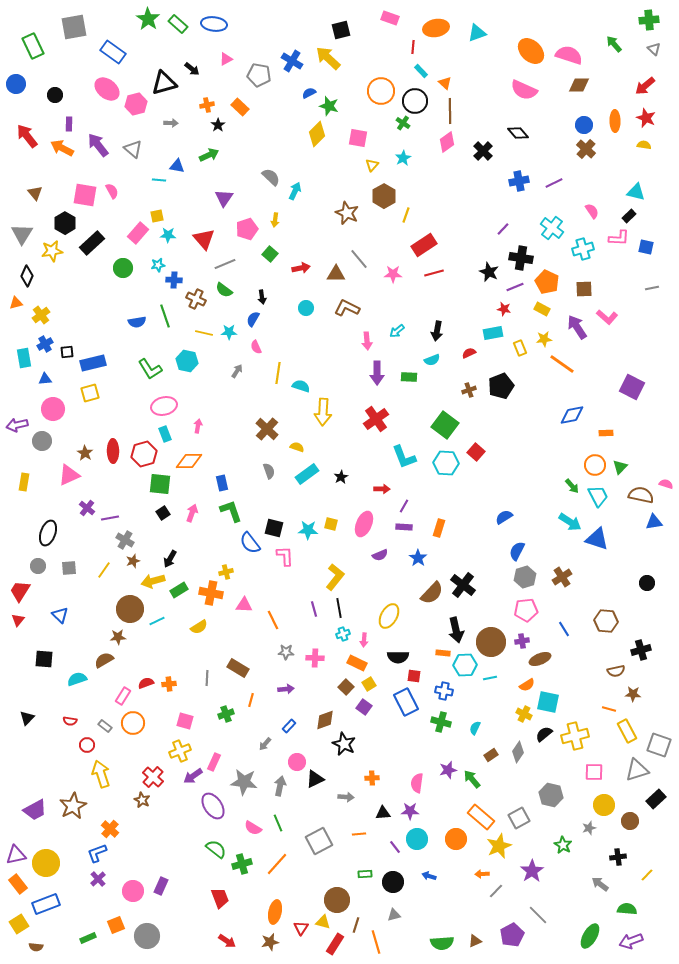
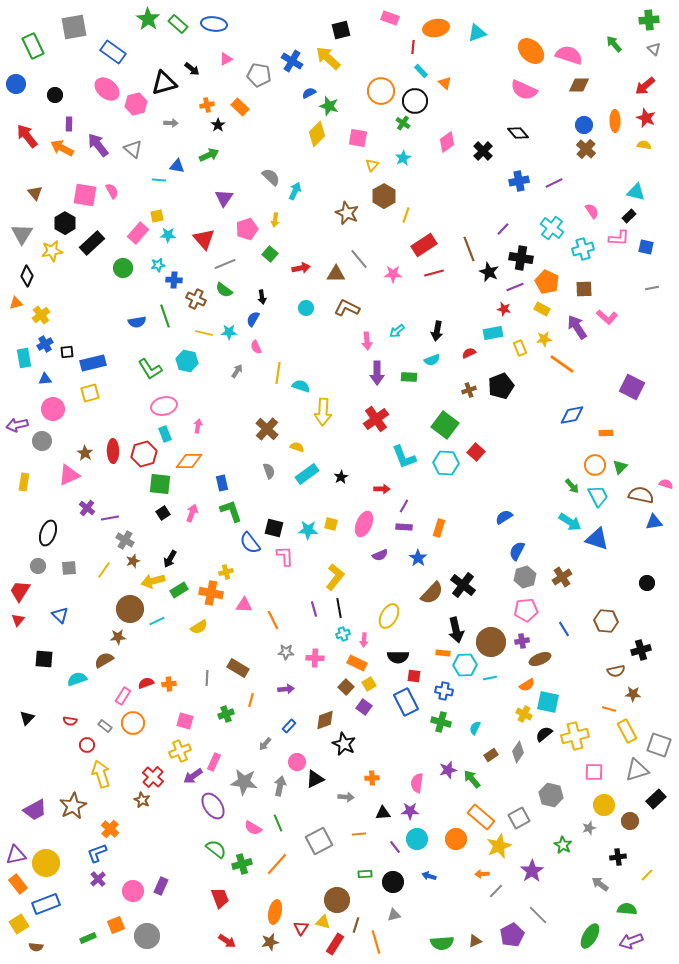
brown line at (450, 111): moved 19 px right, 138 px down; rotated 20 degrees counterclockwise
